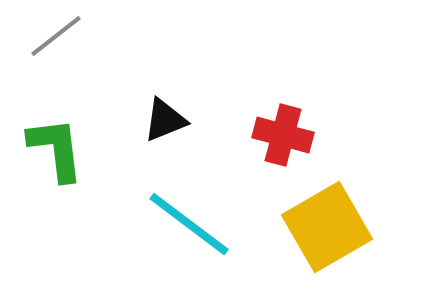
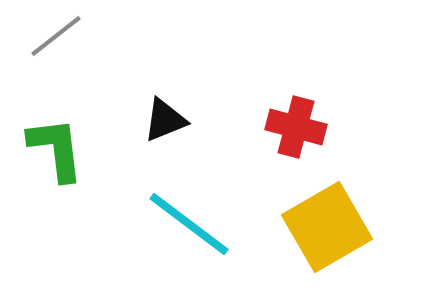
red cross: moved 13 px right, 8 px up
